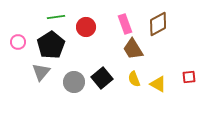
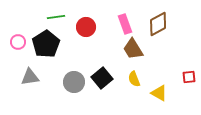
black pentagon: moved 5 px left, 1 px up
gray triangle: moved 11 px left, 5 px down; rotated 42 degrees clockwise
yellow triangle: moved 1 px right, 9 px down
